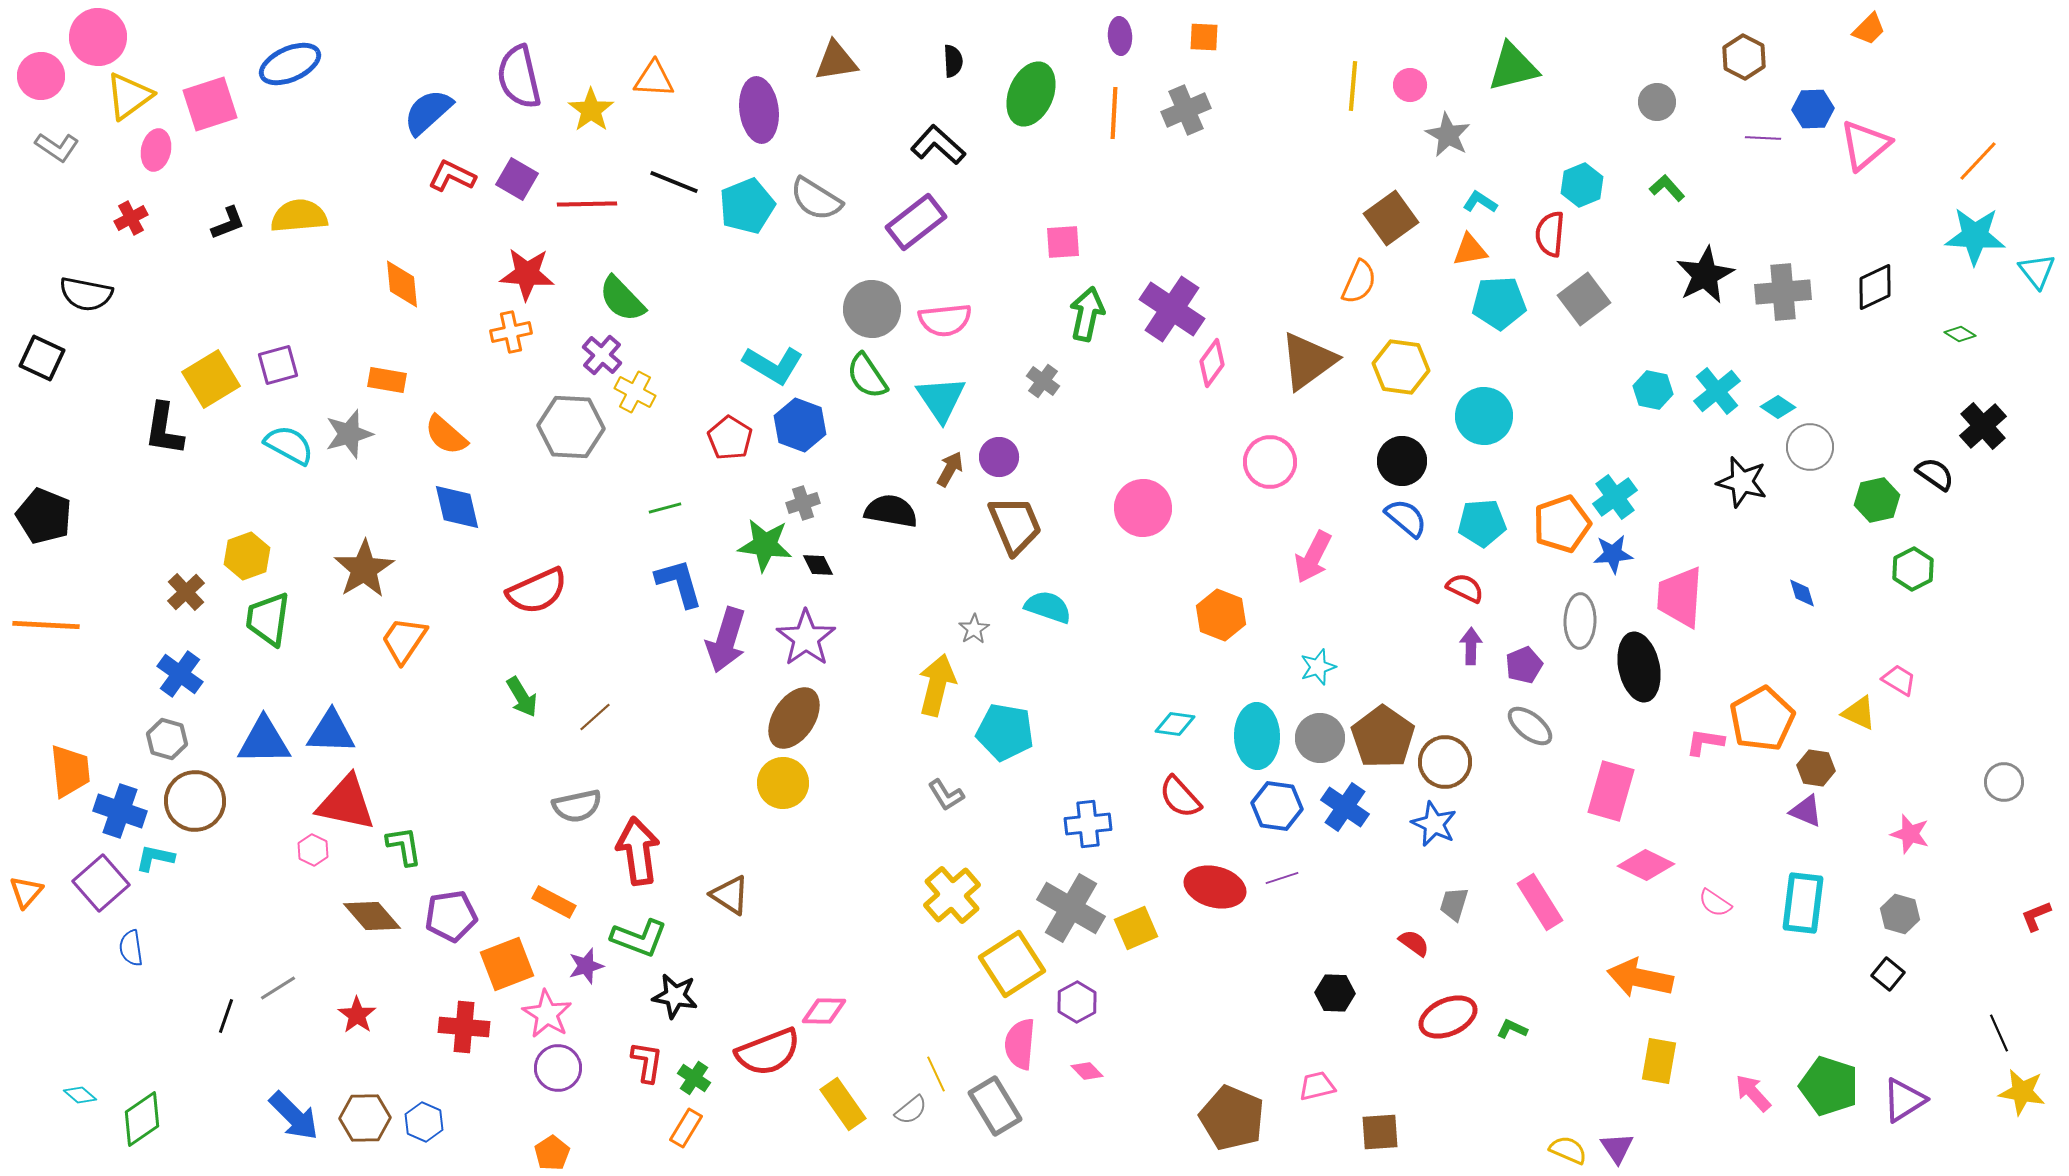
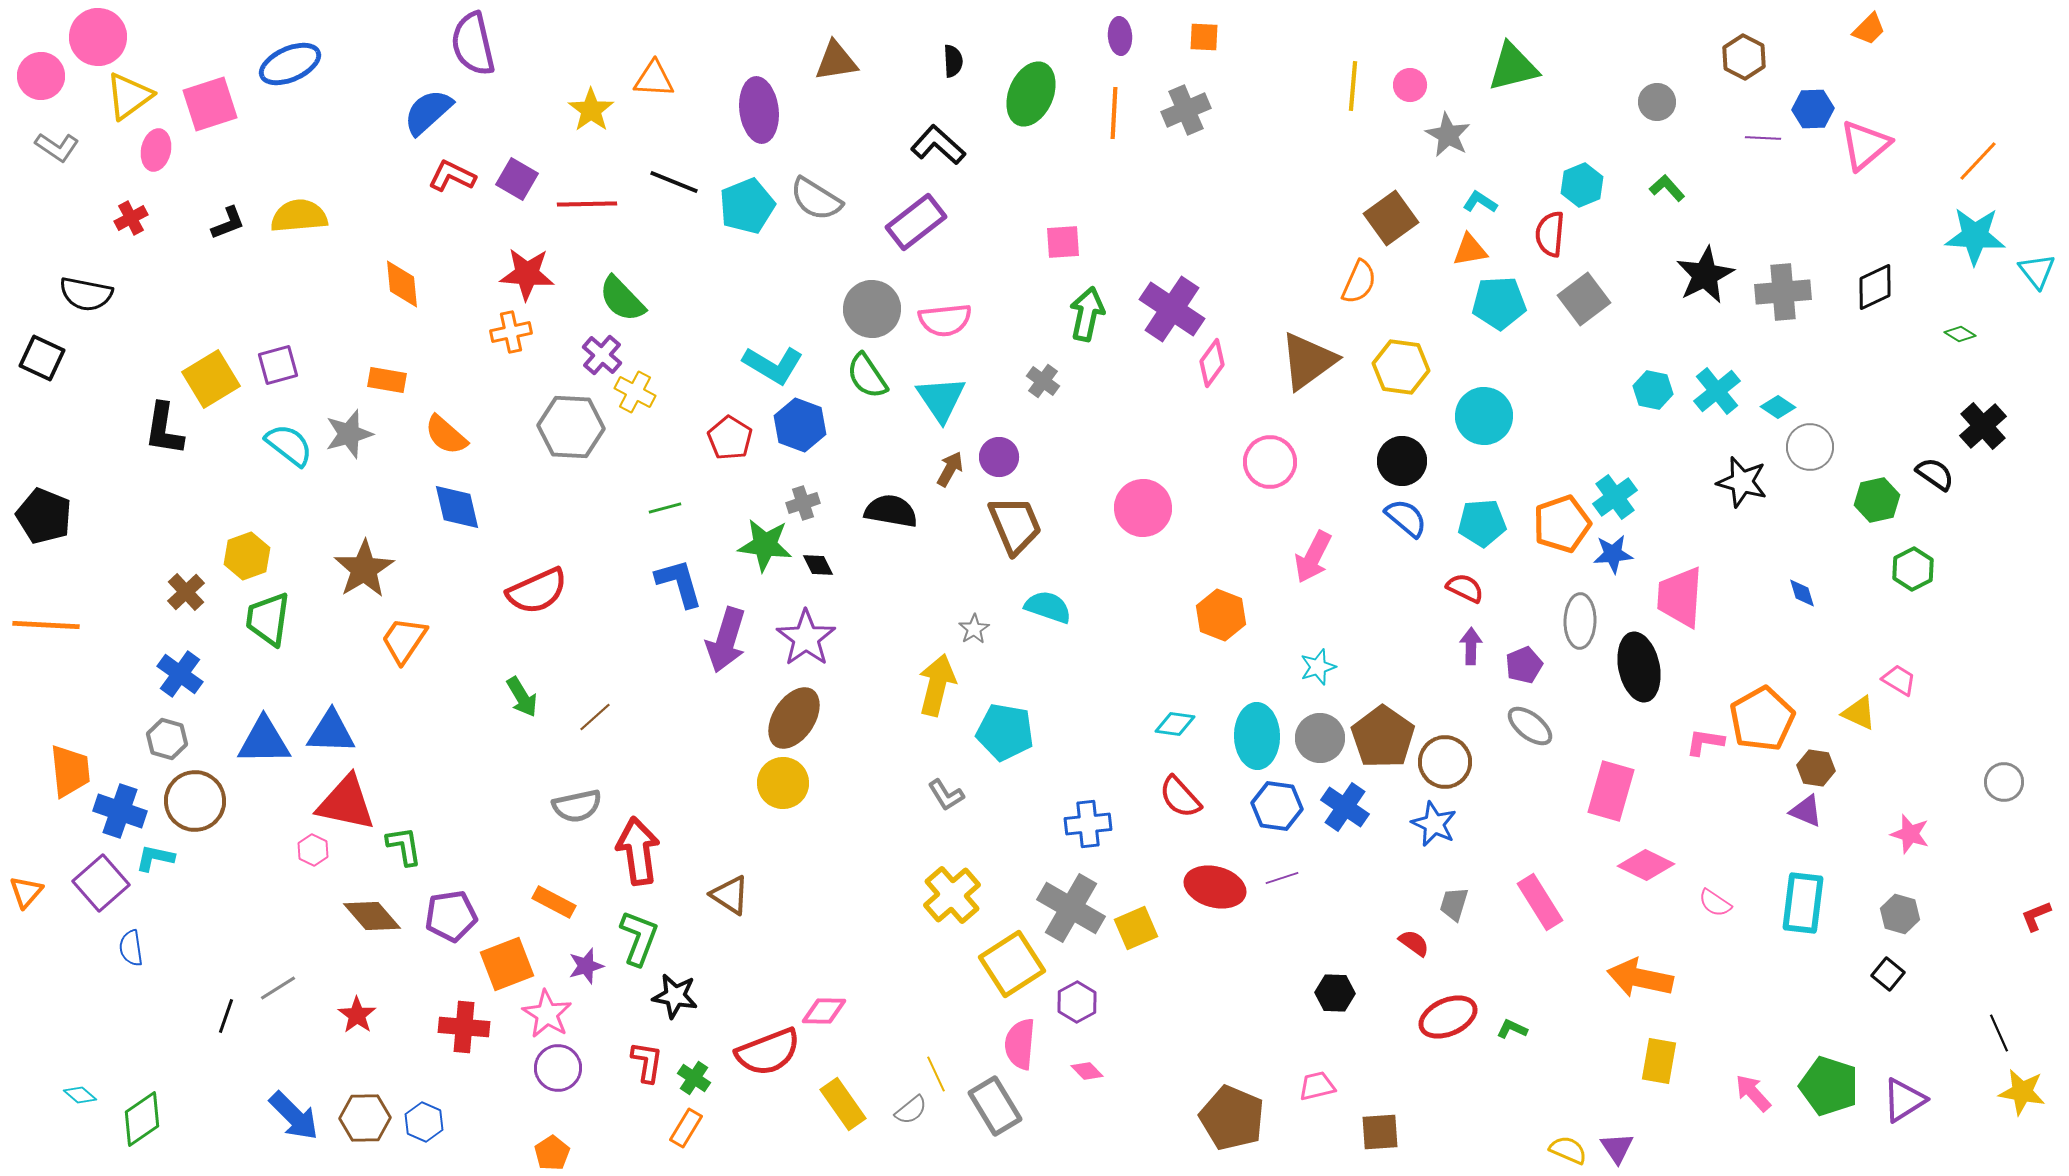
purple semicircle at (519, 77): moved 46 px left, 33 px up
cyan semicircle at (289, 445): rotated 9 degrees clockwise
green L-shape at (639, 938): rotated 90 degrees counterclockwise
